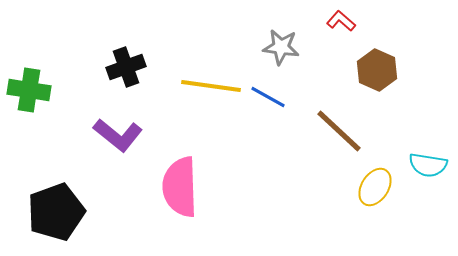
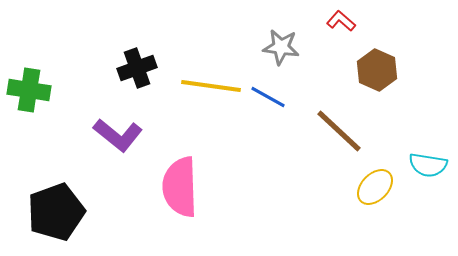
black cross: moved 11 px right, 1 px down
yellow ellipse: rotated 12 degrees clockwise
